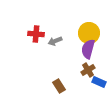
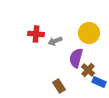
purple semicircle: moved 12 px left, 9 px down
brown cross: rotated 16 degrees counterclockwise
